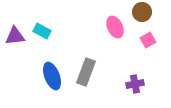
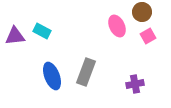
pink ellipse: moved 2 px right, 1 px up
pink square: moved 4 px up
